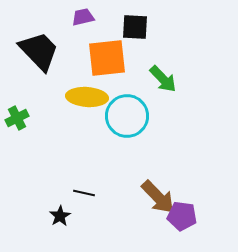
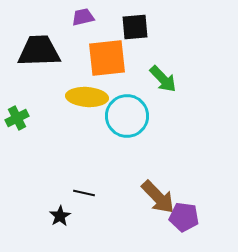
black square: rotated 8 degrees counterclockwise
black trapezoid: rotated 48 degrees counterclockwise
purple pentagon: moved 2 px right, 1 px down
